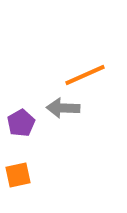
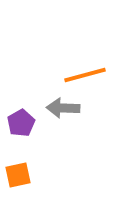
orange line: rotated 9 degrees clockwise
